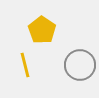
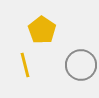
gray circle: moved 1 px right
